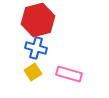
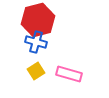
blue cross: moved 6 px up
yellow square: moved 3 px right, 1 px up
